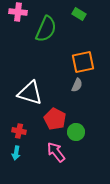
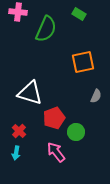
gray semicircle: moved 19 px right, 11 px down
red pentagon: moved 1 px left, 1 px up; rotated 25 degrees clockwise
red cross: rotated 32 degrees clockwise
